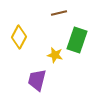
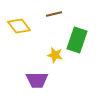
brown line: moved 5 px left, 1 px down
yellow diamond: moved 11 px up; rotated 65 degrees counterclockwise
purple trapezoid: rotated 105 degrees counterclockwise
